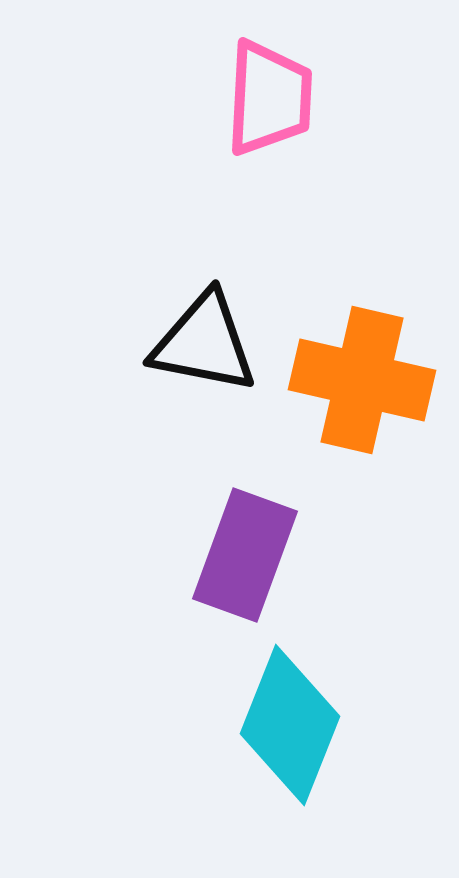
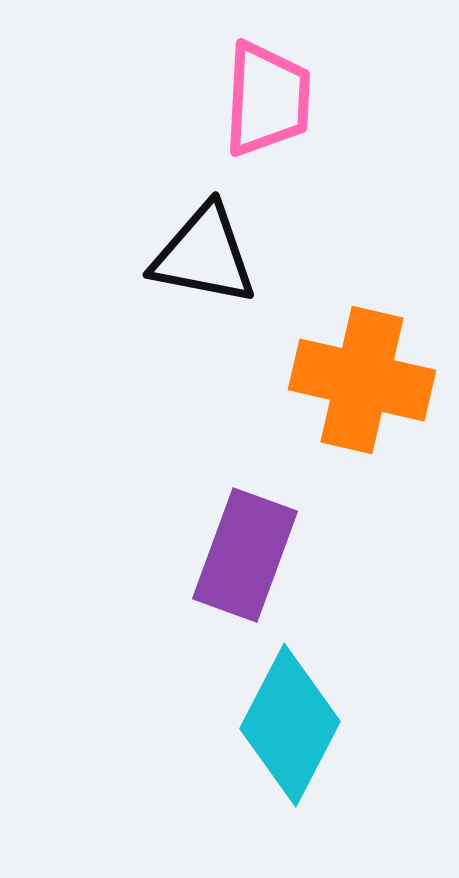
pink trapezoid: moved 2 px left, 1 px down
black triangle: moved 88 px up
cyan diamond: rotated 6 degrees clockwise
